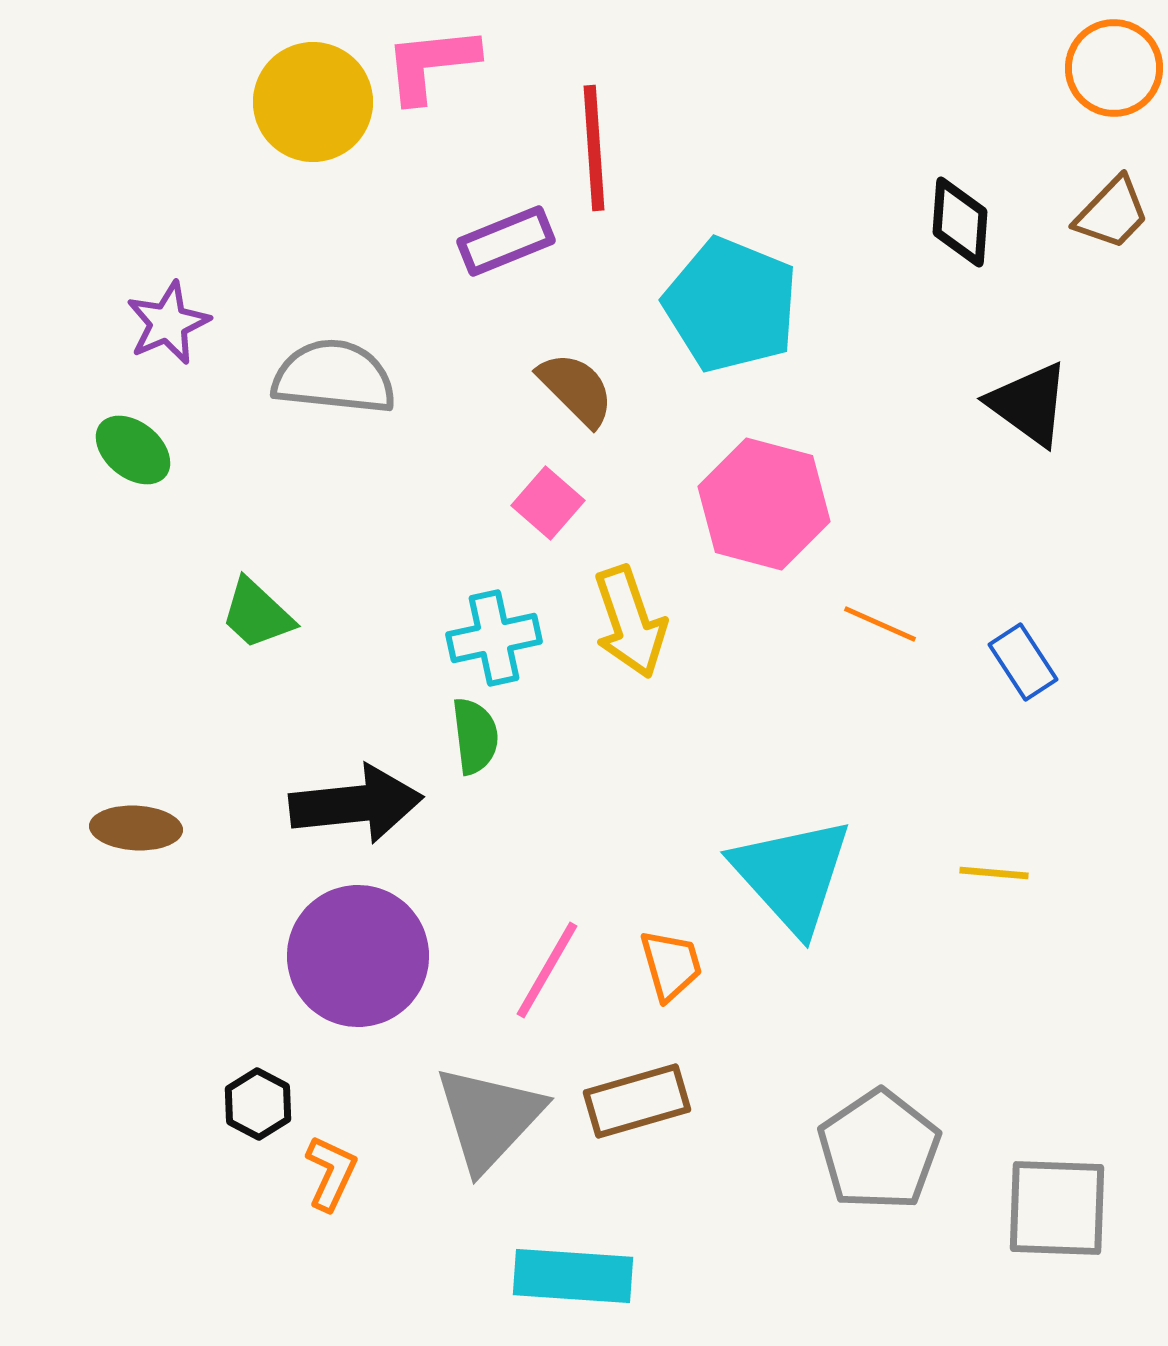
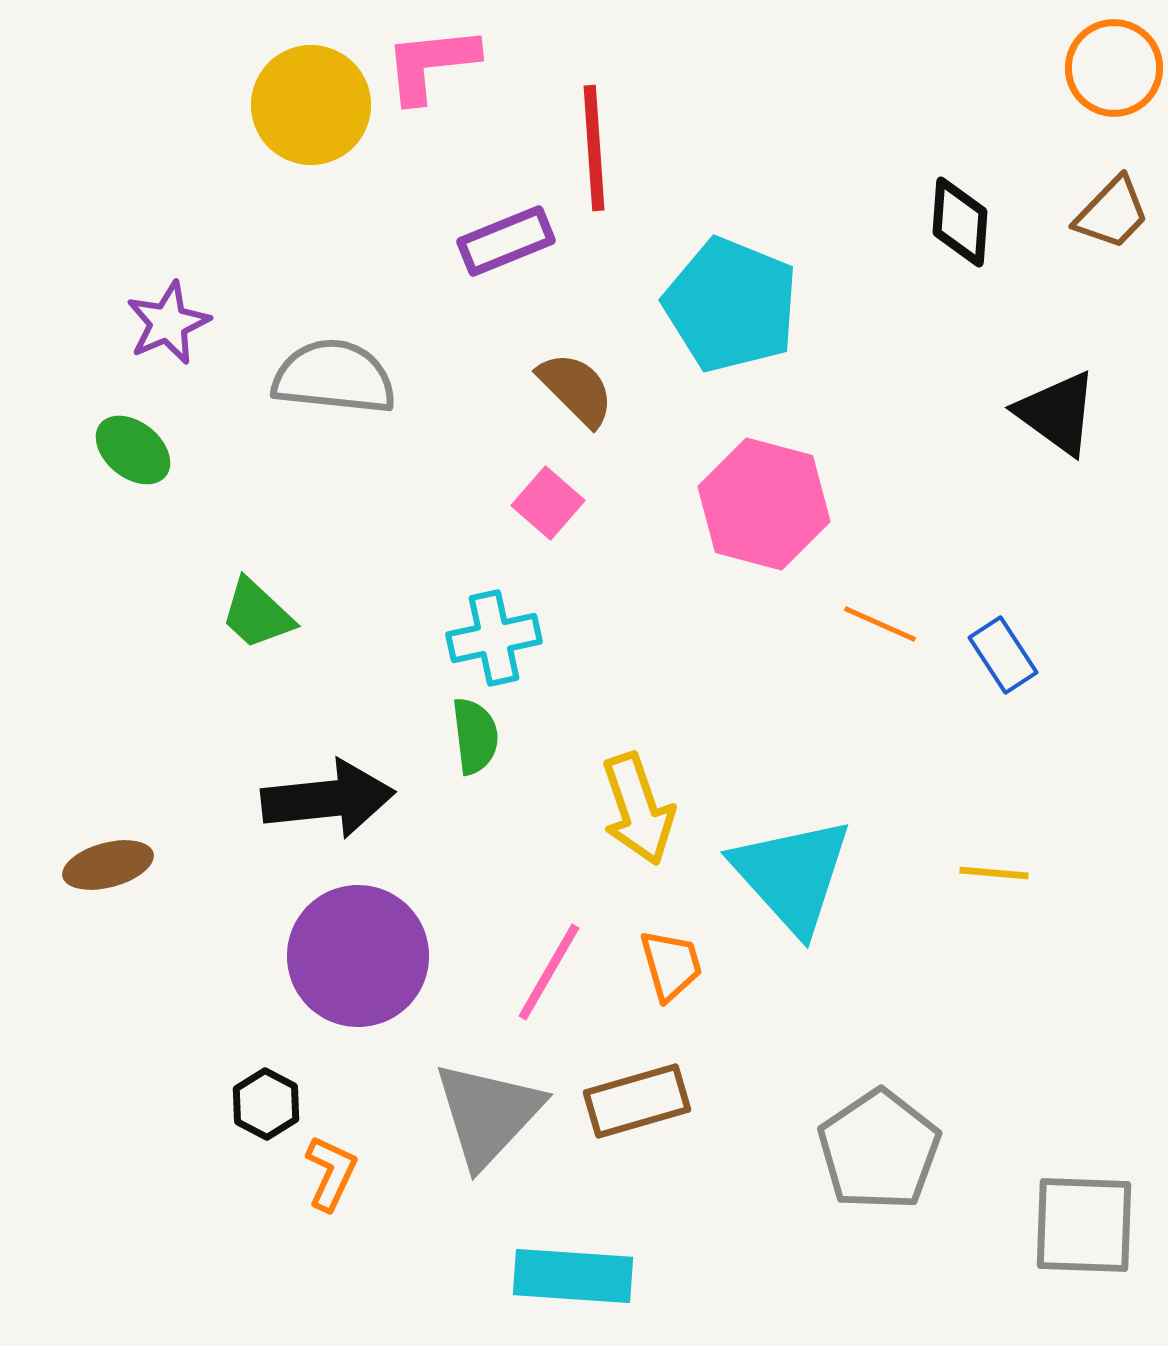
yellow circle: moved 2 px left, 3 px down
black triangle: moved 28 px right, 9 px down
yellow arrow: moved 8 px right, 187 px down
blue rectangle: moved 20 px left, 7 px up
black arrow: moved 28 px left, 5 px up
brown ellipse: moved 28 px left, 37 px down; rotated 18 degrees counterclockwise
pink line: moved 2 px right, 2 px down
black hexagon: moved 8 px right
gray triangle: moved 1 px left, 4 px up
gray square: moved 27 px right, 17 px down
